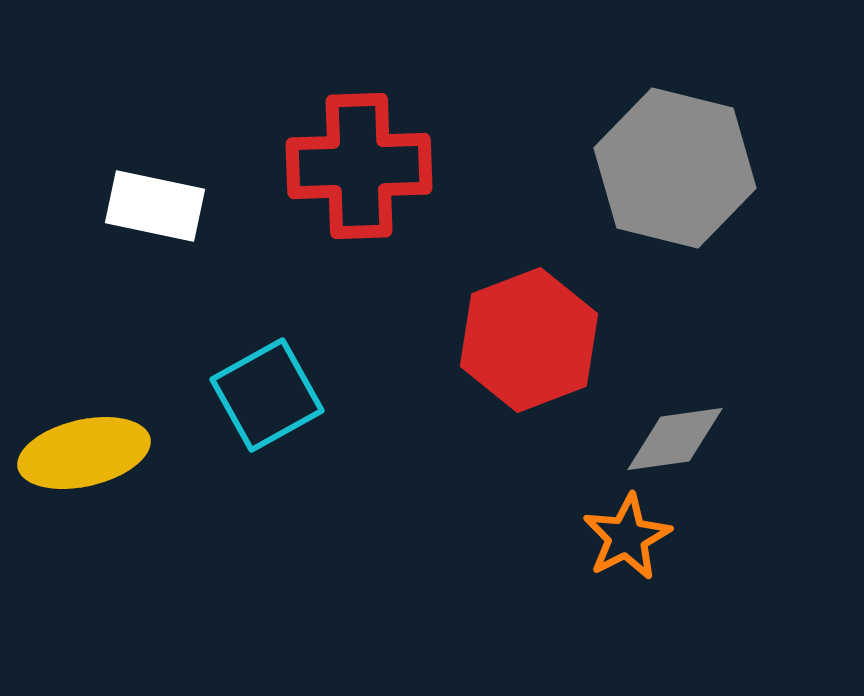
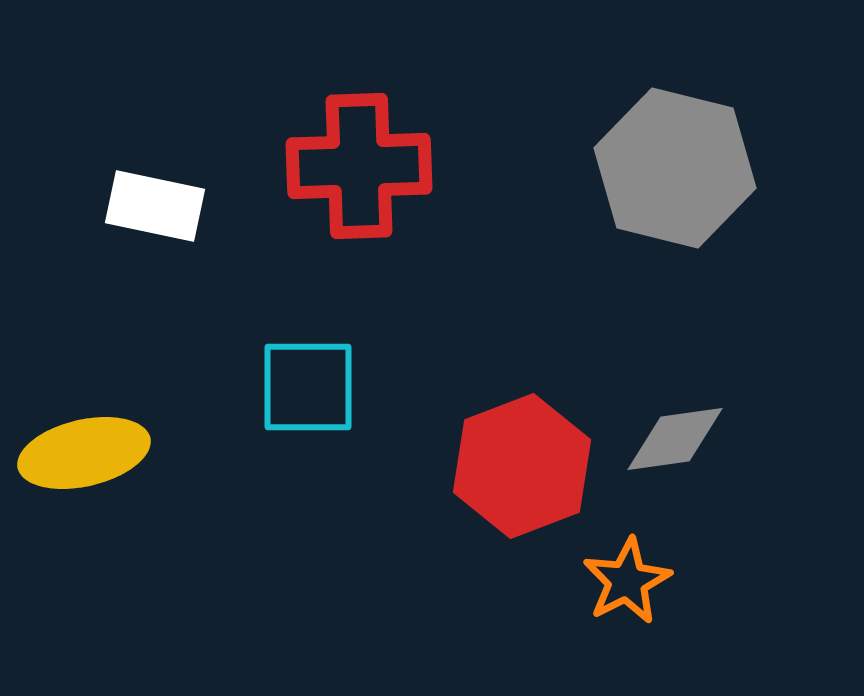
red hexagon: moved 7 px left, 126 px down
cyan square: moved 41 px right, 8 px up; rotated 29 degrees clockwise
orange star: moved 44 px down
